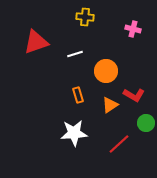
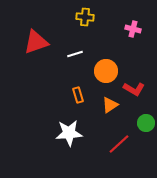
red L-shape: moved 6 px up
white star: moved 5 px left
